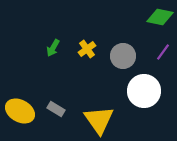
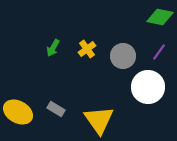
purple line: moved 4 px left
white circle: moved 4 px right, 4 px up
yellow ellipse: moved 2 px left, 1 px down
